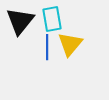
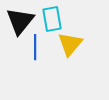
blue line: moved 12 px left
